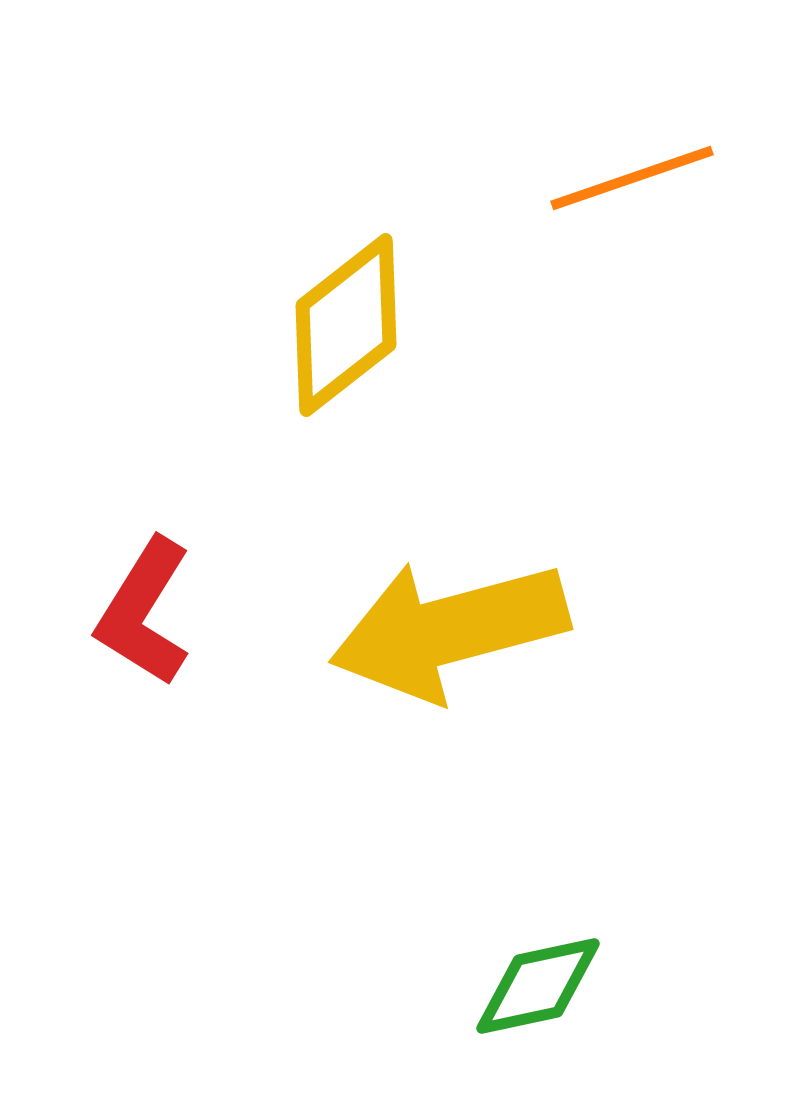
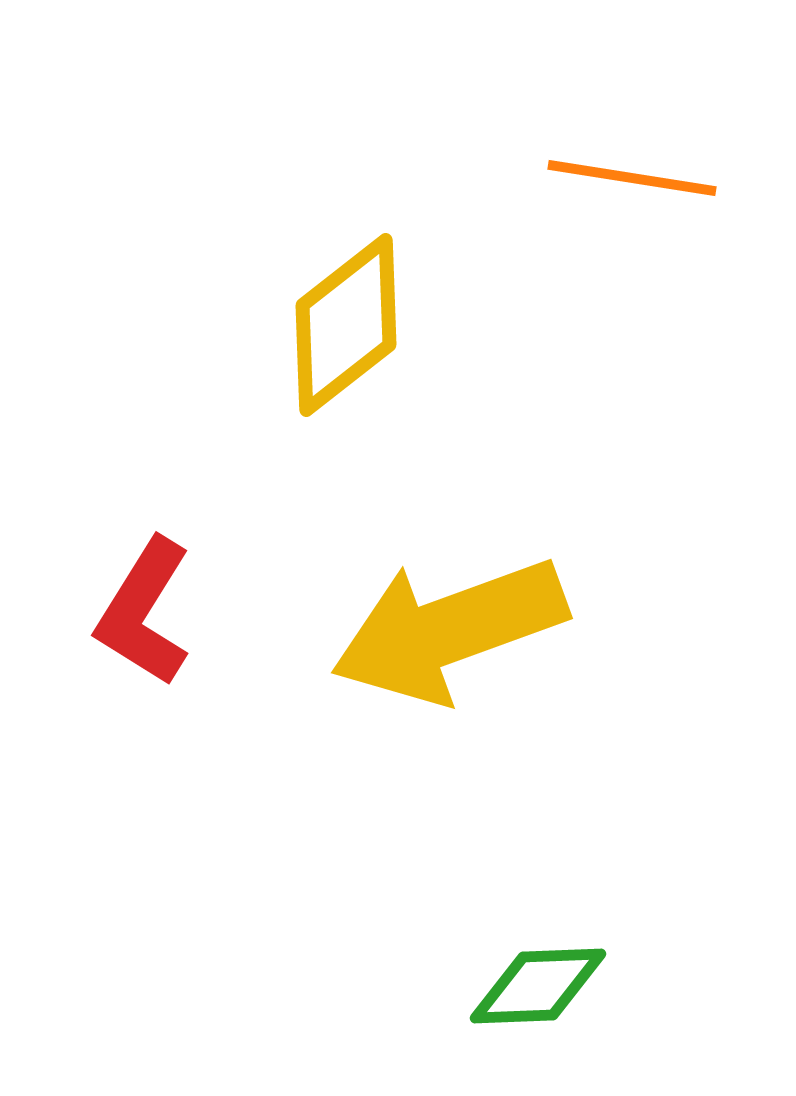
orange line: rotated 28 degrees clockwise
yellow arrow: rotated 5 degrees counterclockwise
green diamond: rotated 10 degrees clockwise
